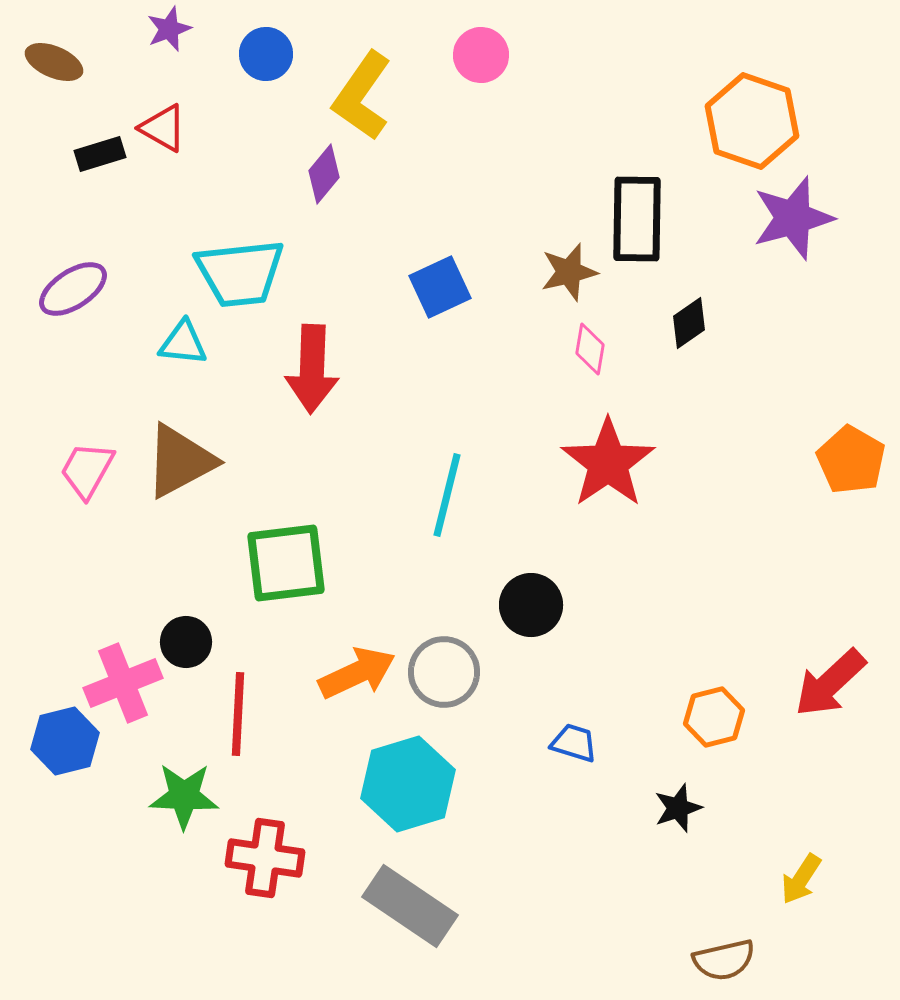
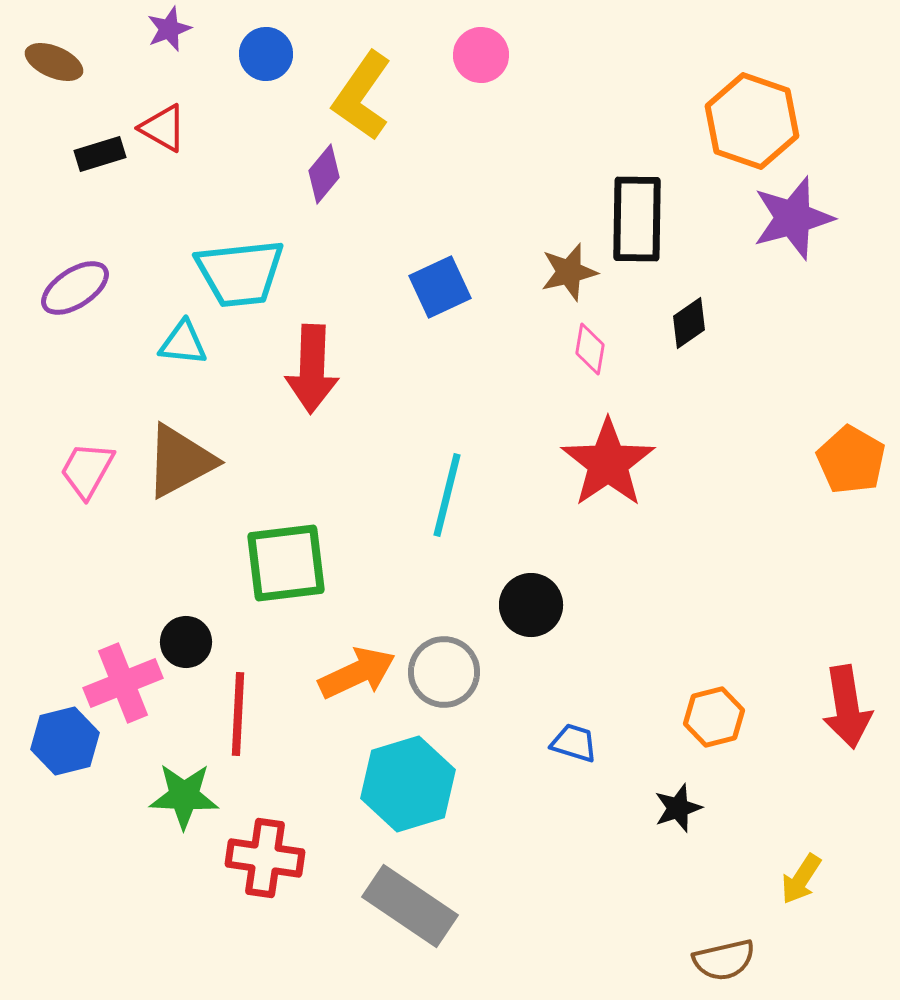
purple ellipse at (73, 289): moved 2 px right, 1 px up
red arrow at (830, 683): moved 17 px right, 24 px down; rotated 56 degrees counterclockwise
